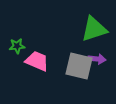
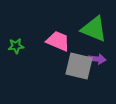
green triangle: rotated 40 degrees clockwise
green star: moved 1 px left
pink trapezoid: moved 21 px right, 20 px up
